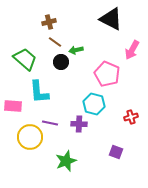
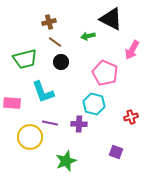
green arrow: moved 12 px right, 14 px up
green trapezoid: rotated 125 degrees clockwise
pink pentagon: moved 2 px left, 1 px up
cyan L-shape: moved 4 px right; rotated 15 degrees counterclockwise
pink rectangle: moved 1 px left, 3 px up
